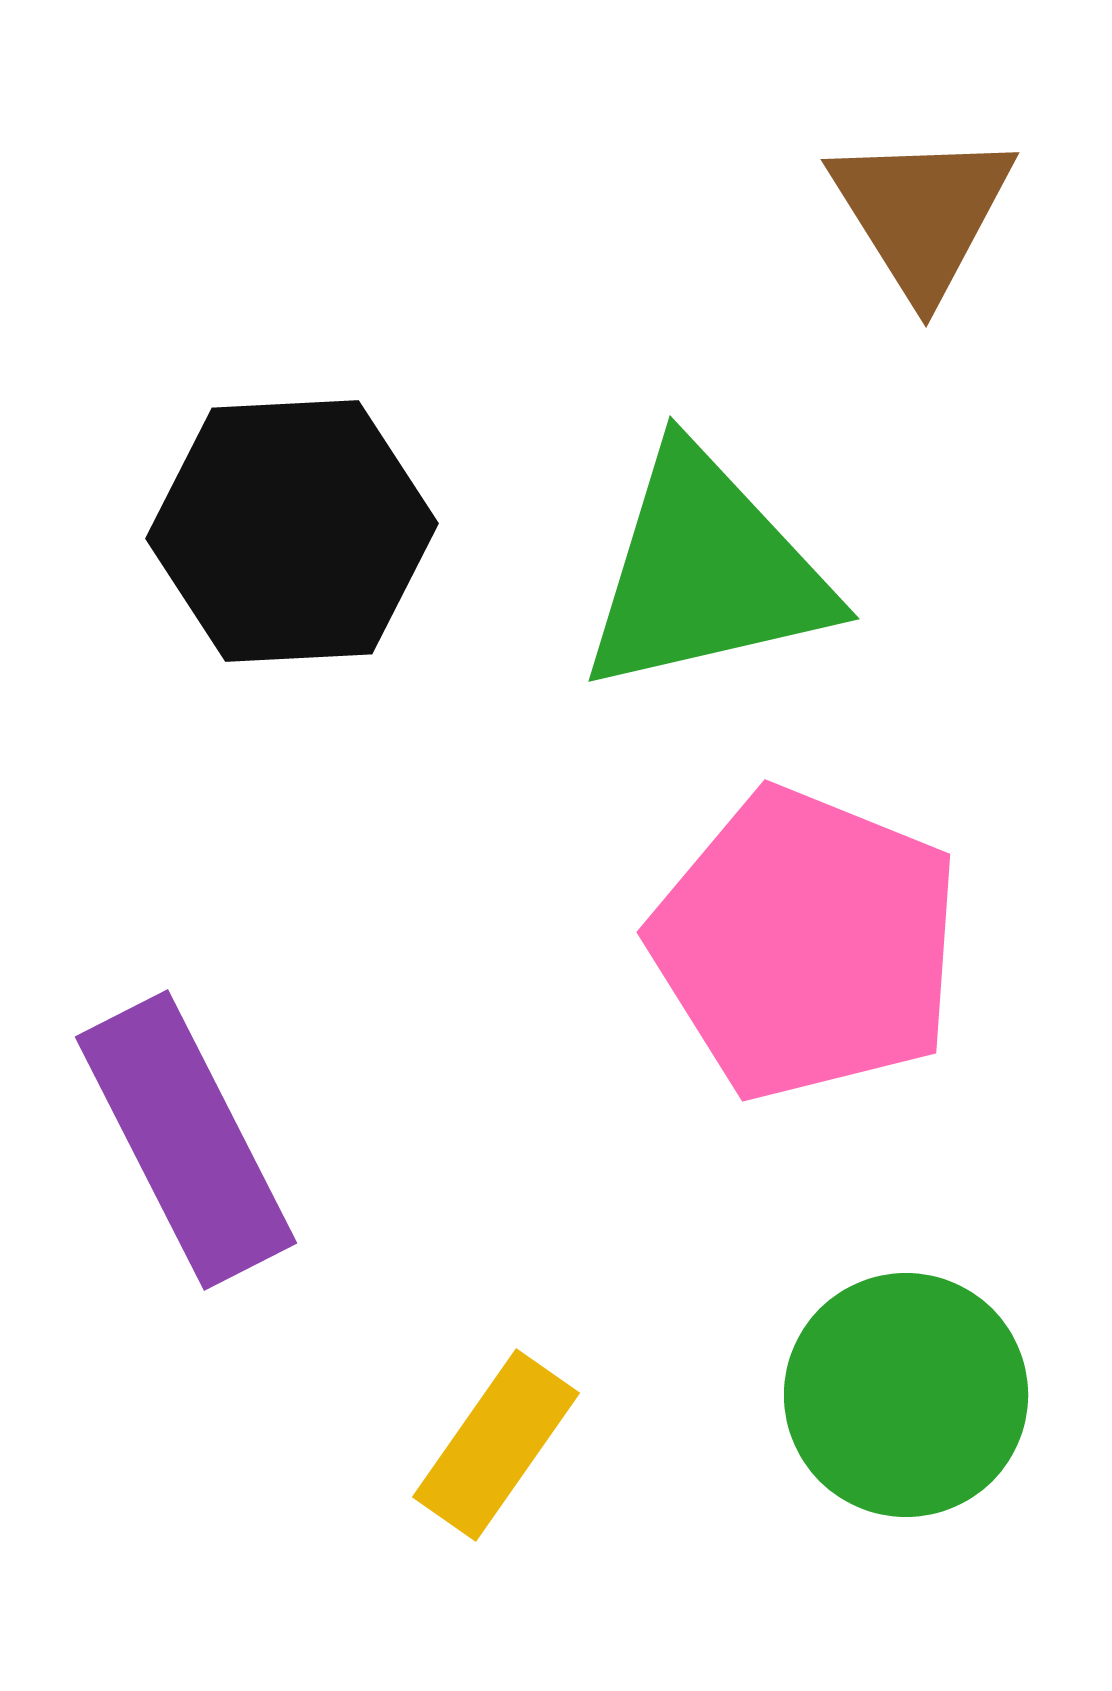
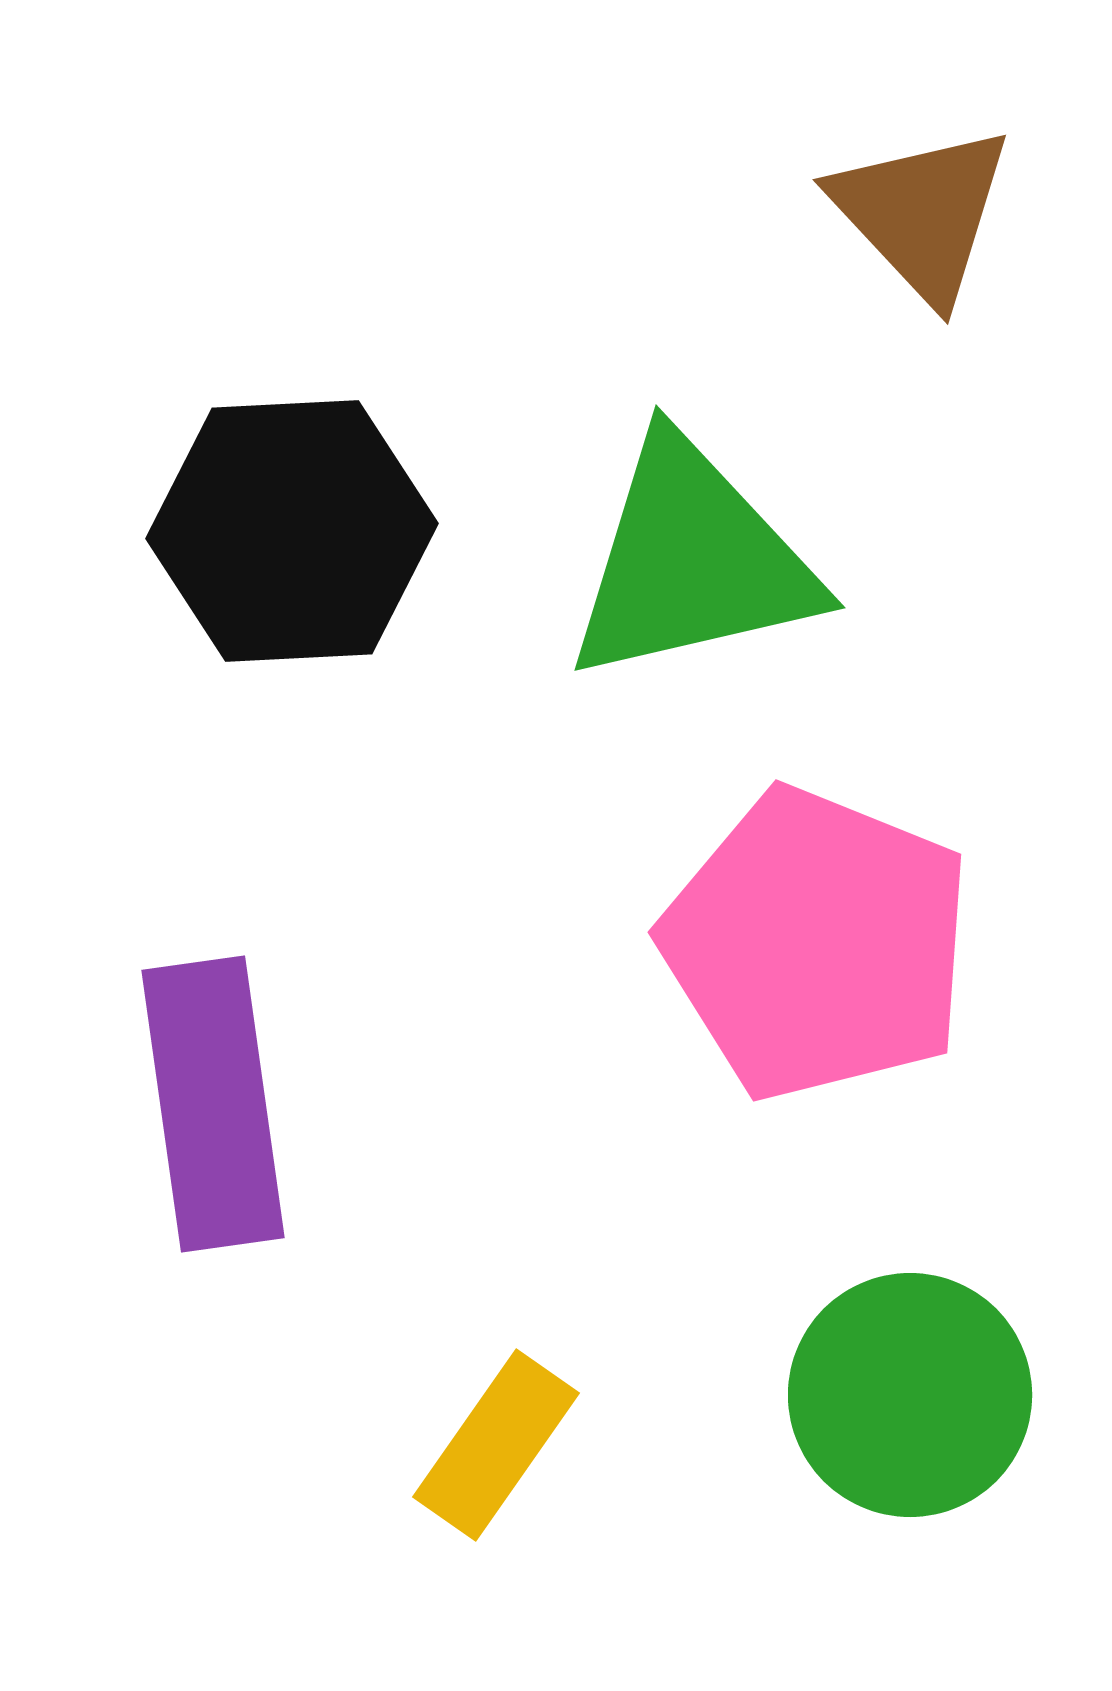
brown triangle: rotated 11 degrees counterclockwise
green triangle: moved 14 px left, 11 px up
pink pentagon: moved 11 px right
purple rectangle: moved 27 px right, 36 px up; rotated 19 degrees clockwise
green circle: moved 4 px right
